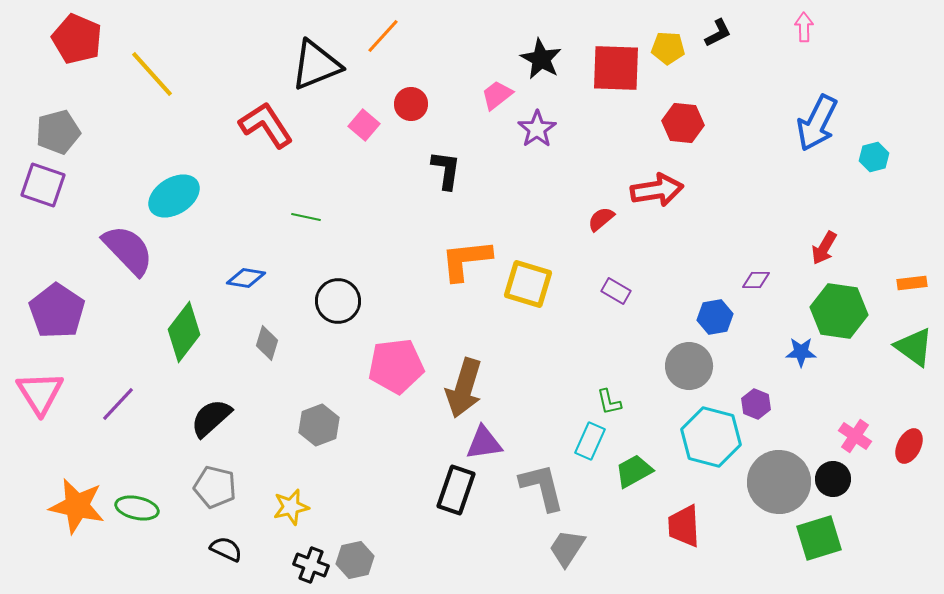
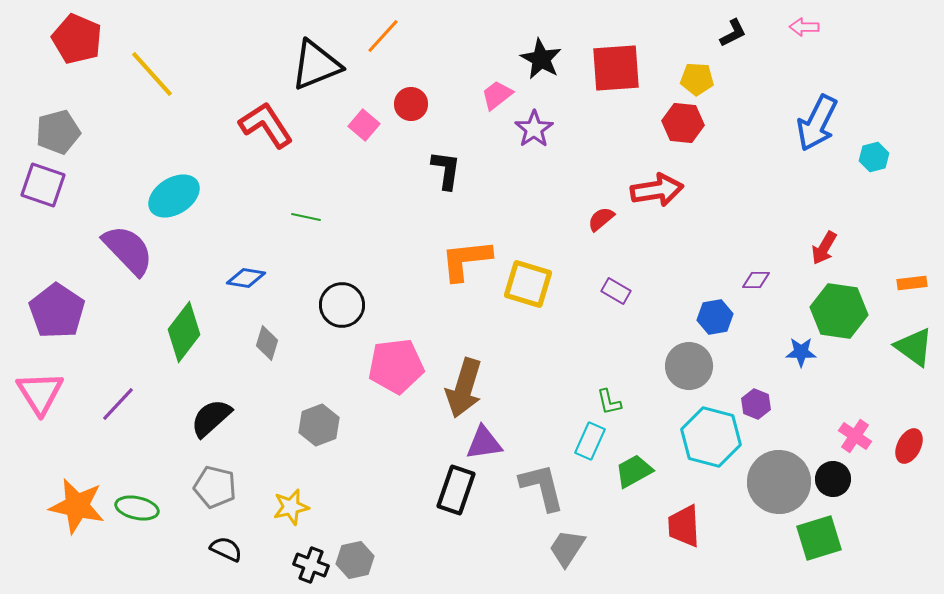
pink arrow at (804, 27): rotated 88 degrees counterclockwise
black L-shape at (718, 33): moved 15 px right
yellow pentagon at (668, 48): moved 29 px right, 31 px down
red square at (616, 68): rotated 6 degrees counterclockwise
purple star at (537, 129): moved 3 px left
black circle at (338, 301): moved 4 px right, 4 px down
